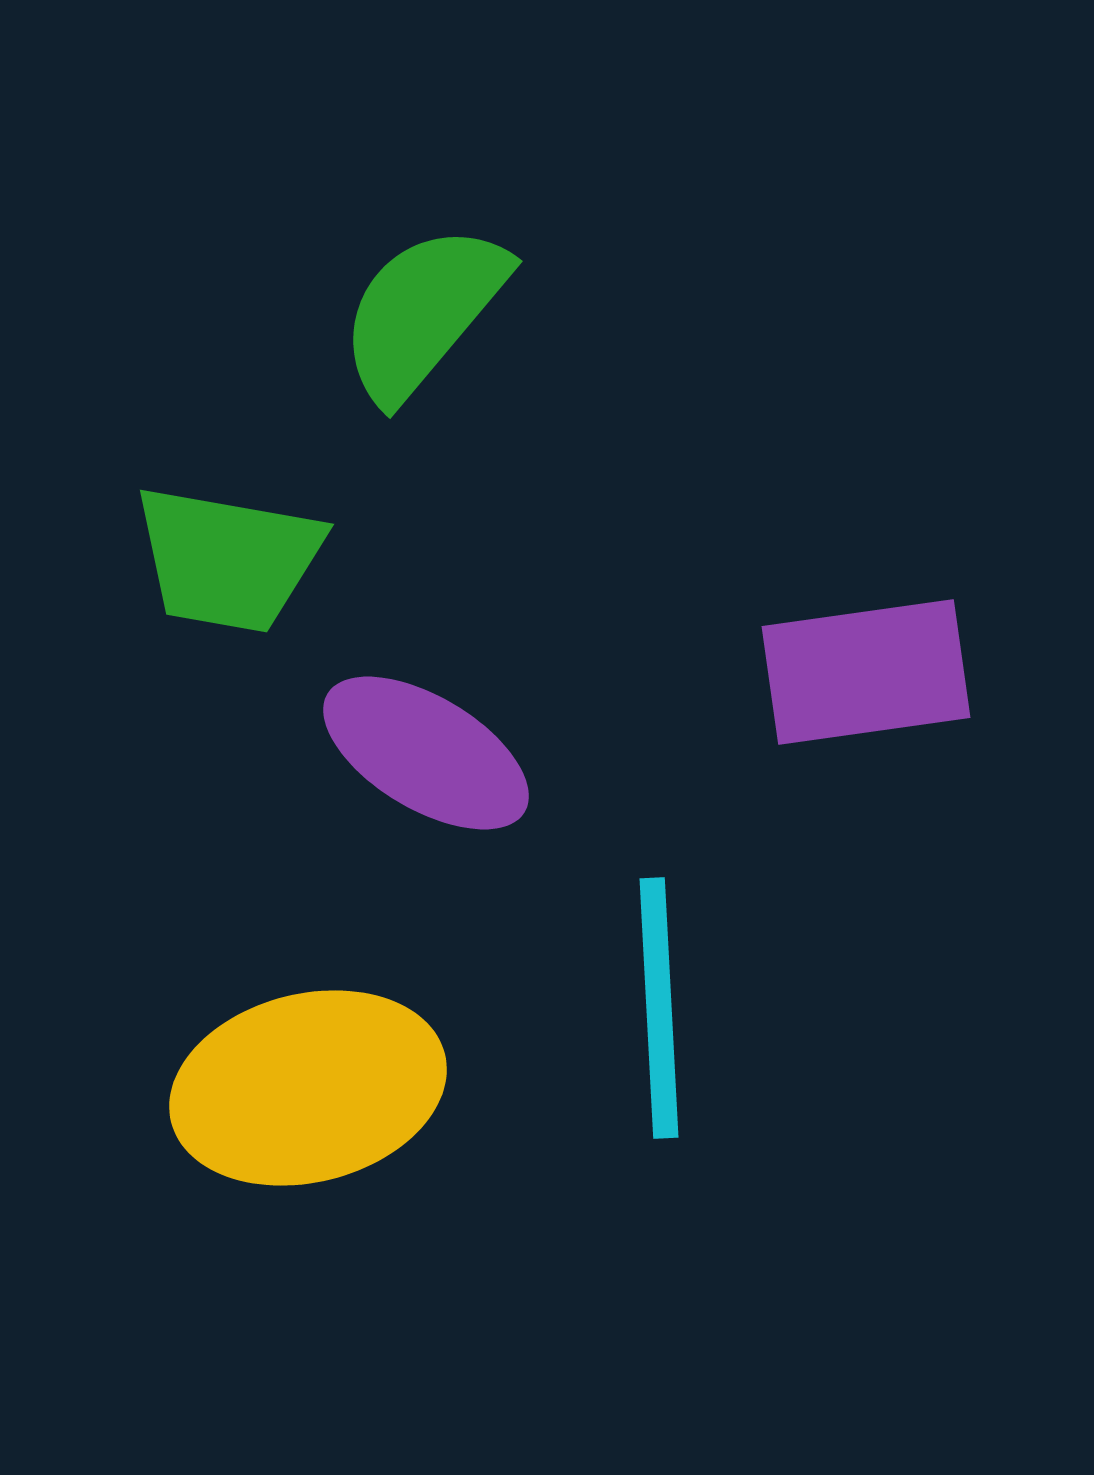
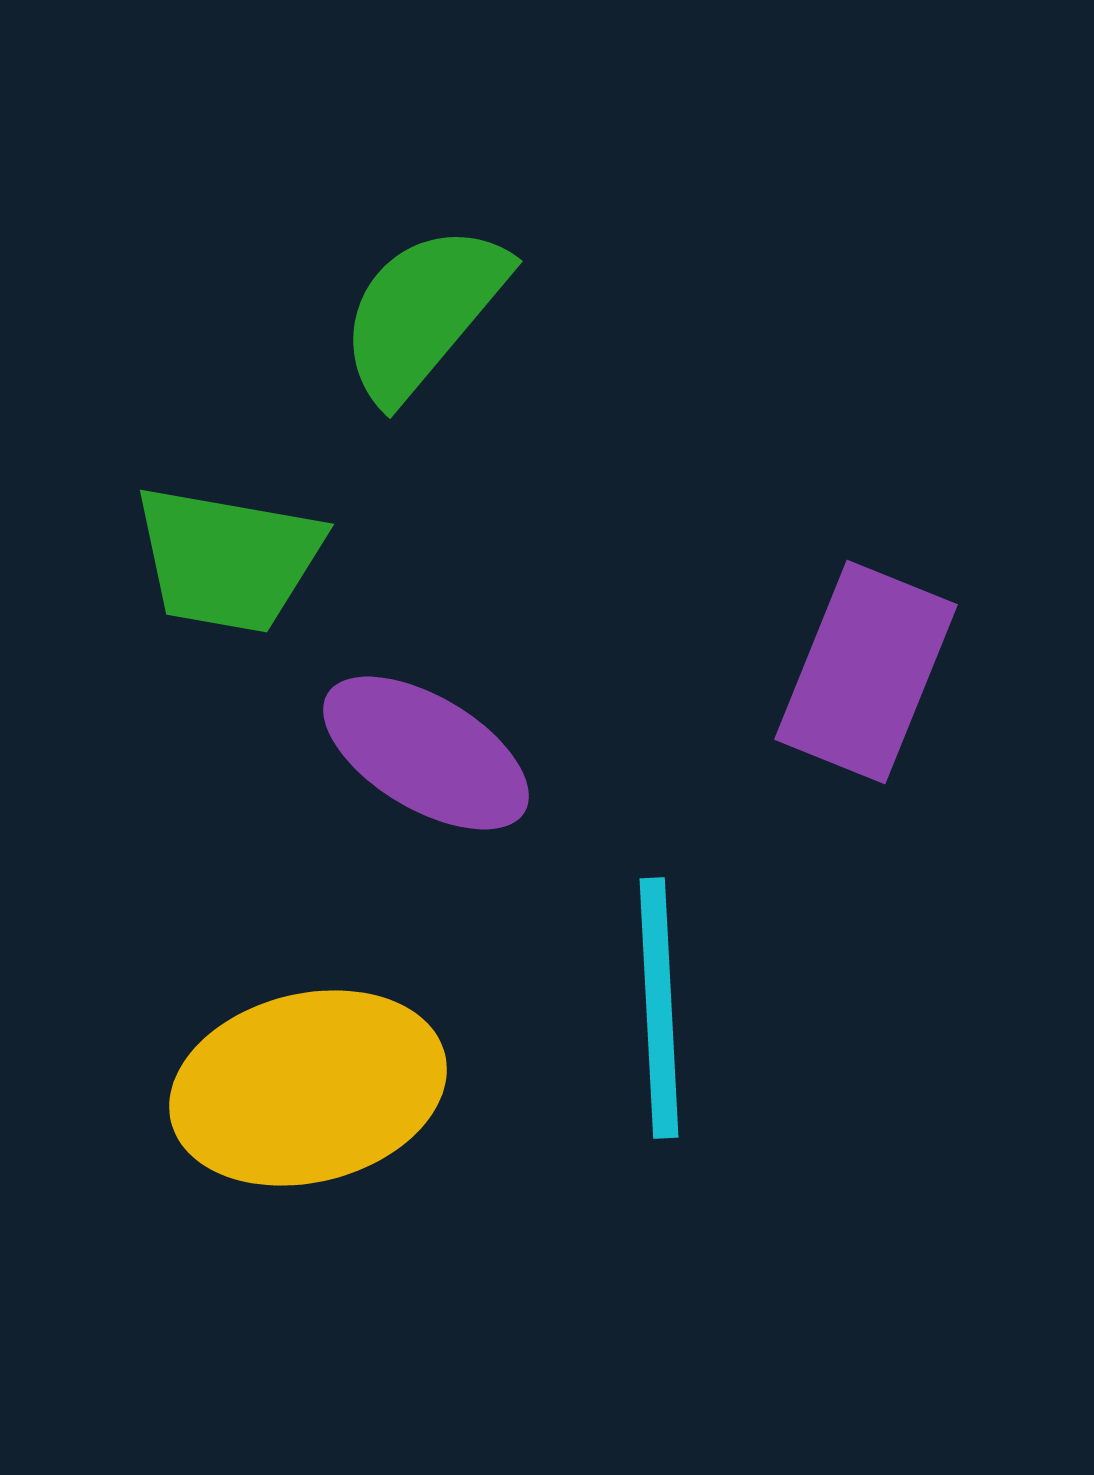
purple rectangle: rotated 60 degrees counterclockwise
